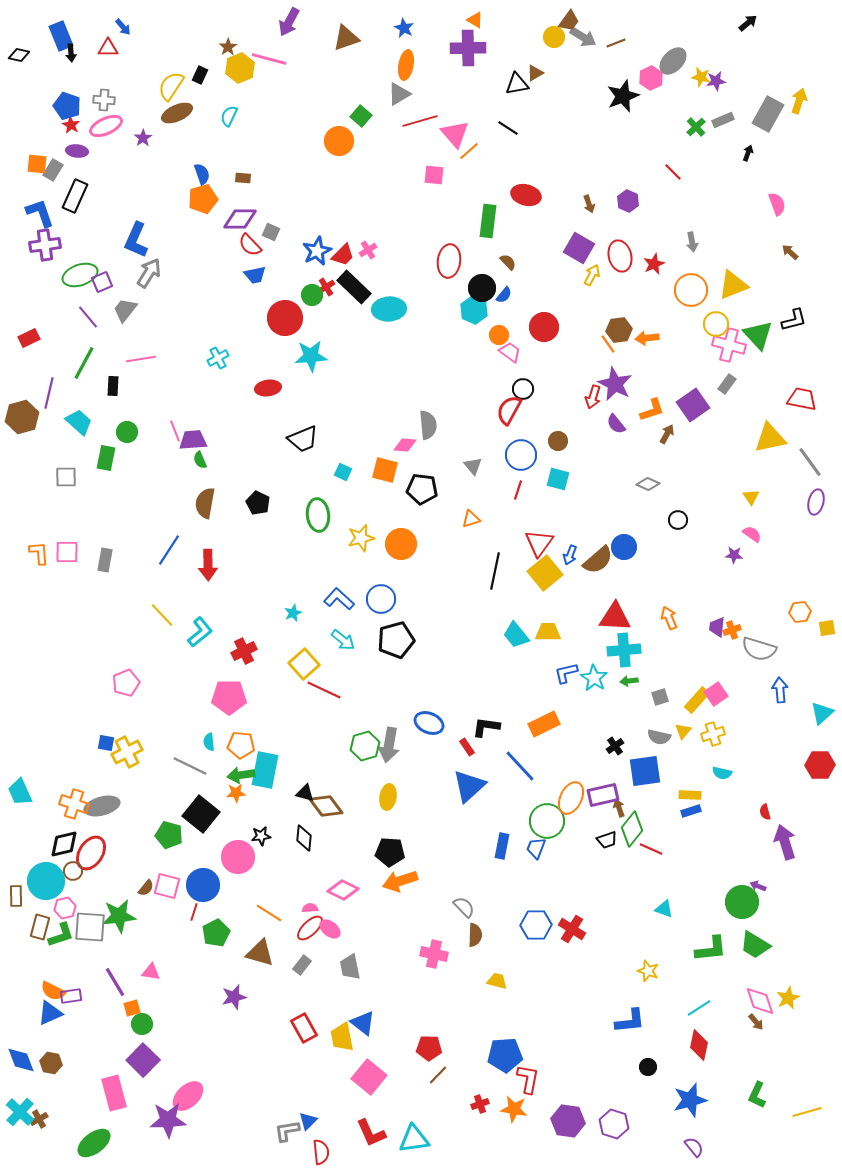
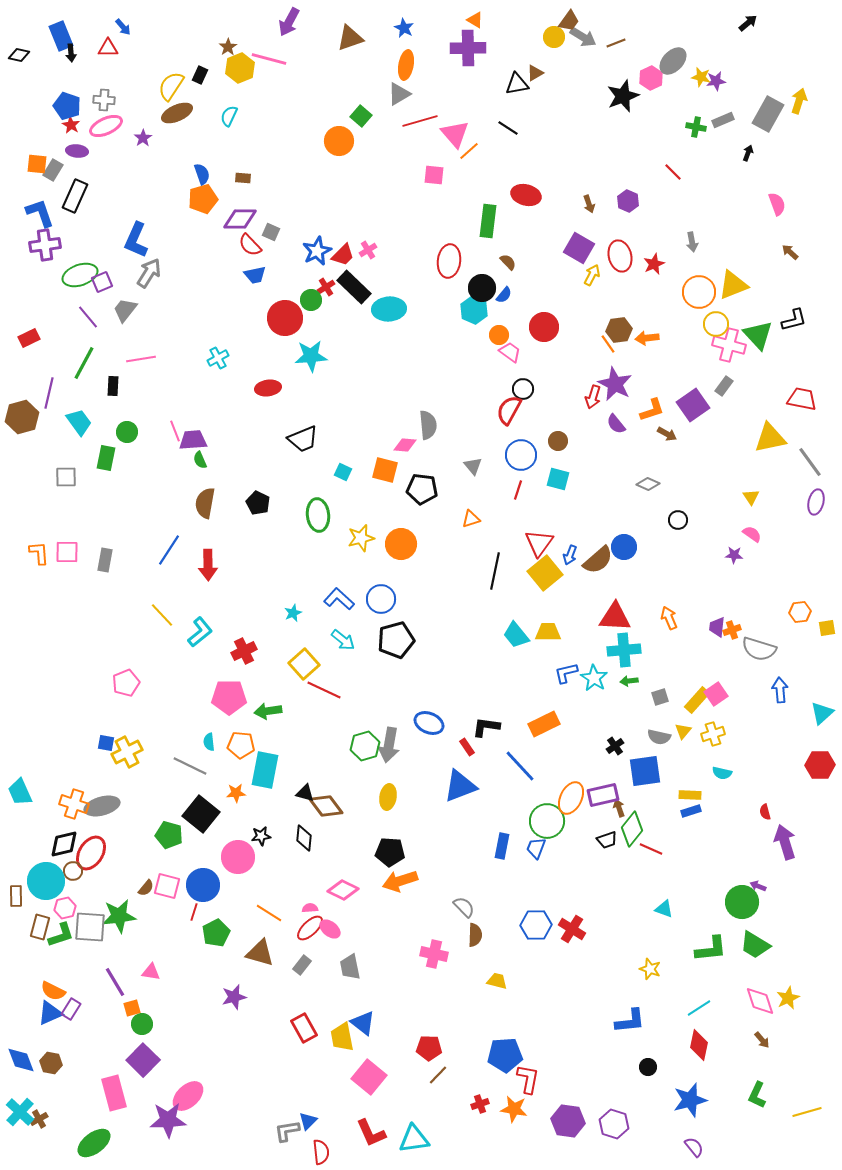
brown triangle at (346, 38): moved 4 px right
green cross at (696, 127): rotated 36 degrees counterclockwise
orange circle at (691, 290): moved 8 px right, 2 px down
green circle at (312, 295): moved 1 px left, 5 px down
gray rectangle at (727, 384): moved 3 px left, 2 px down
cyan trapezoid at (79, 422): rotated 12 degrees clockwise
brown arrow at (667, 434): rotated 90 degrees clockwise
green arrow at (241, 775): moved 27 px right, 64 px up
blue triangle at (469, 786): moved 9 px left; rotated 21 degrees clockwise
yellow star at (648, 971): moved 2 px right, 2 px up
purple rectangle at (71, 996): moved 13 px down; rotated 50 degrees counterclockwise
brown arrow at (756, 1022): moved 6 px right, 18 px down
